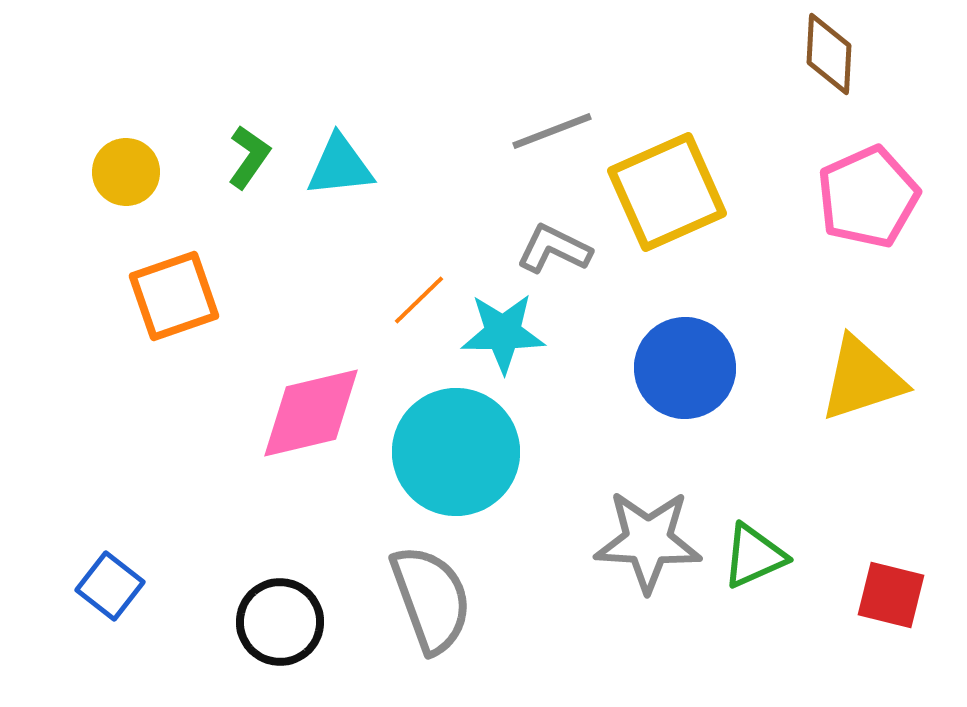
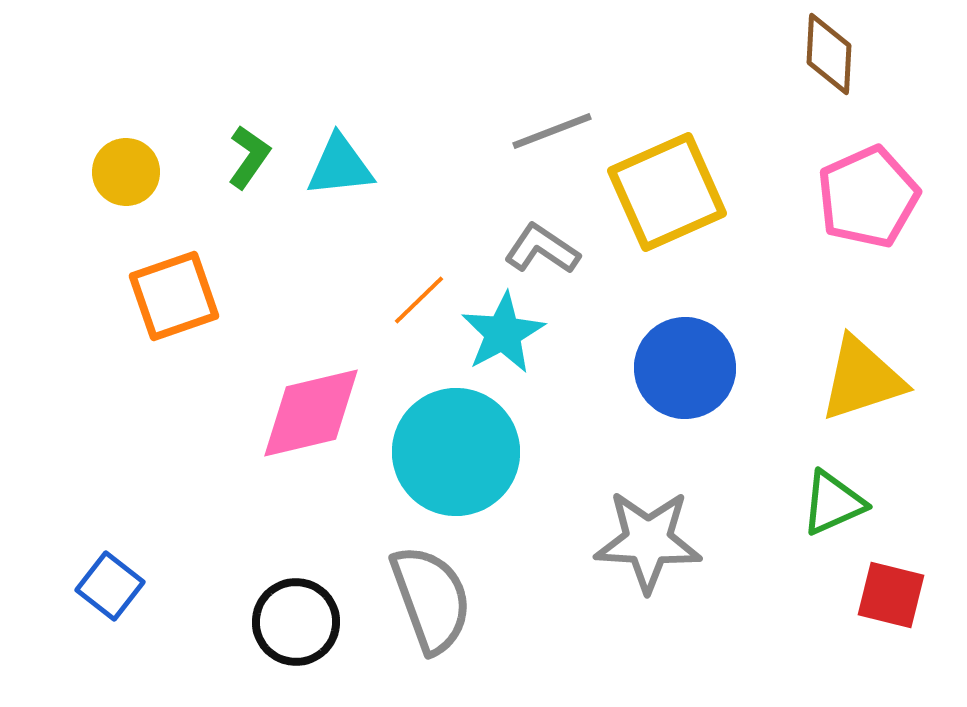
gray L-shape: moved 12 px left; rotated 8 degrees clockwise
cyan star: rotated 28 degrees counterclockwise
green triangle: moved 79 px right, 53 px up
black circle: moved 16 px right
